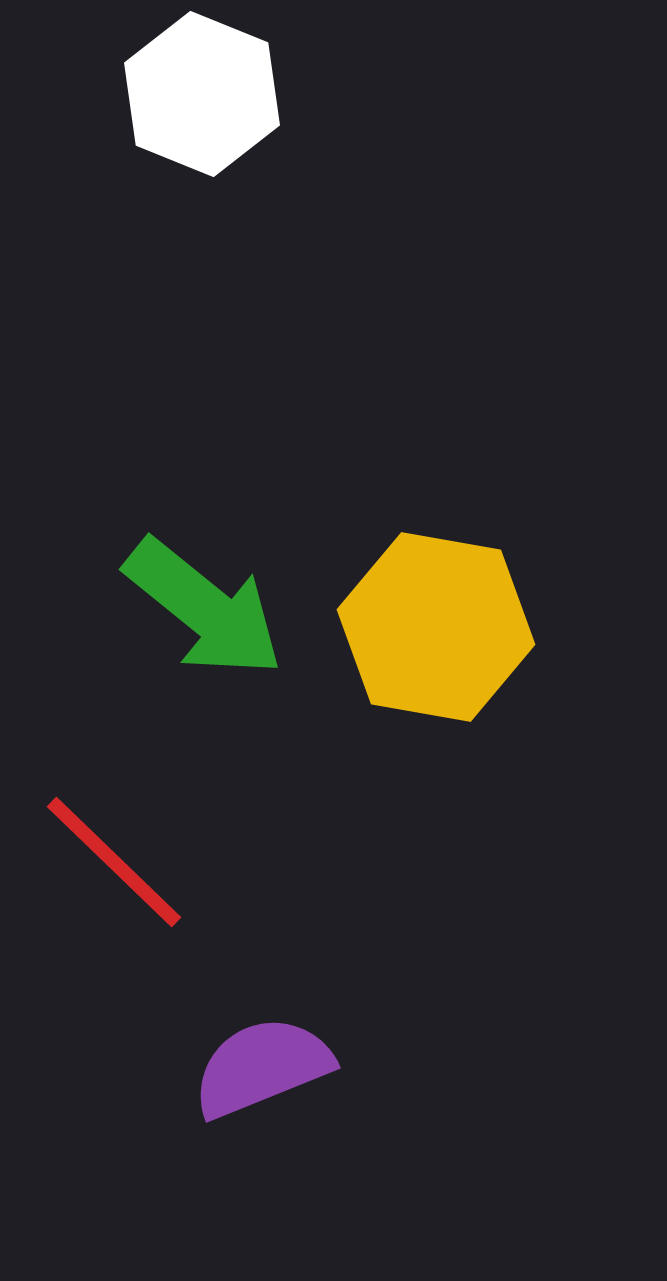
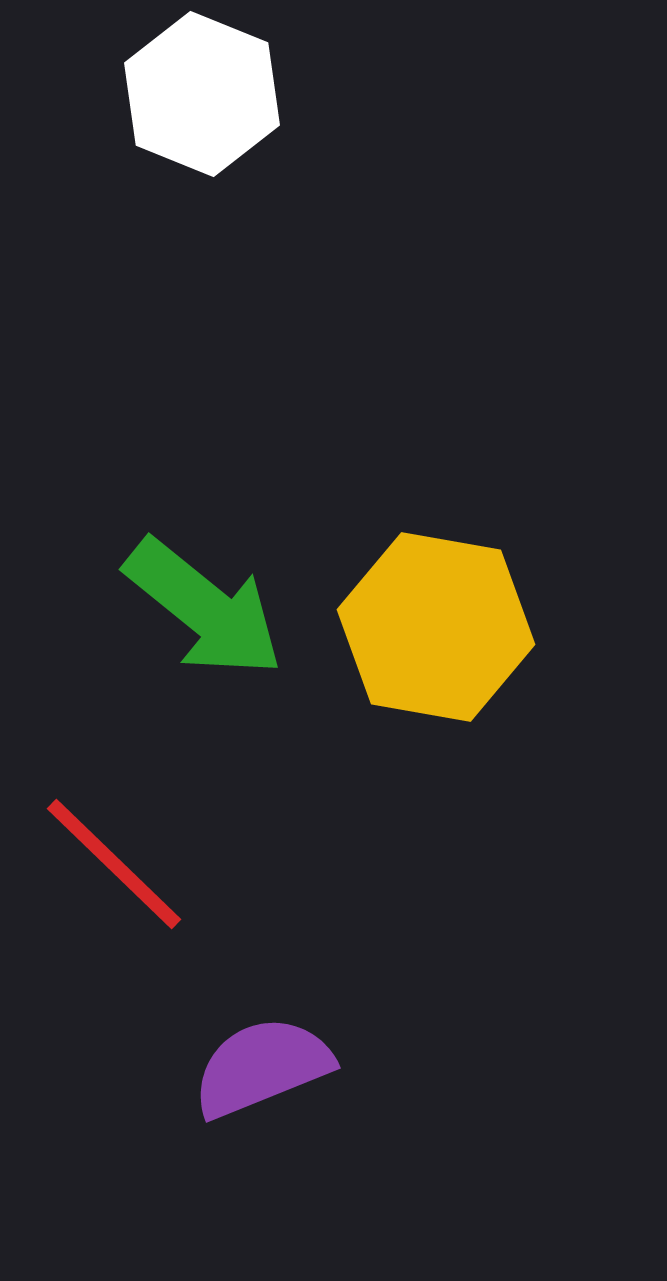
red line: moved 2 px down
